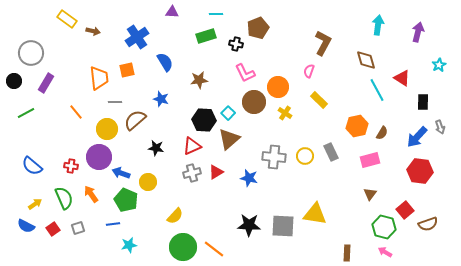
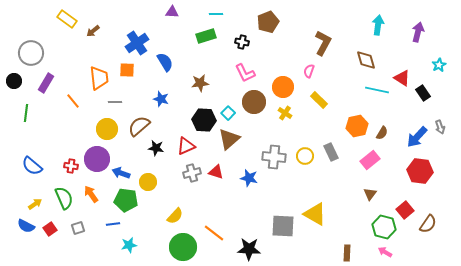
brown pentagon at (258, 28): moved 10 px right, 6 px up
brown arrow at (93, 31): rotated 128 degrees clockwise
blue cross at (137, 37): moved 6 px down
black cross at (236, 44): moved 6 px right, 2 px up
orange square at (127, 70): rotated 14 degrees clockwise
brown star at (199, 80): moved 1 px right, 3 px down
orange circle at (278, 87): moved 5 px right
cyan line at (377, 90): rotated 50 degrees counterclockwise
black rectangle at (423, 102): moved 9 px up; rotated 35 degrees counterclockwise
orange line at (76, 112): moved 3 px left, 11 px up
green line at (26, 113): rotated 54 degrees counterclockwise
brown semicircle at (135, 120): moved 4 px right, 6 px down
red triangle at (192, 146): moved 6 px left
purple circle at (99, 157): moved 2 px left, 2 px down
pink rectangle at (370, 160): rotated 24 degrees counterclockwise
red triangle at (216, 172): rotated 49 degrees clockwise
green pentagon at (126, 200): rotated 15 degrees counterclockwise
yellow triangle at (315, 214): rotated 20 degrees clockwise
brown semicircle at (428, 224): rotated 36 degrees counterclockwise
black star at (249, 225): moved 24 px down
red square at (53, 229): moved 3 px left
orange line at (214, 249): moved 16 px up
